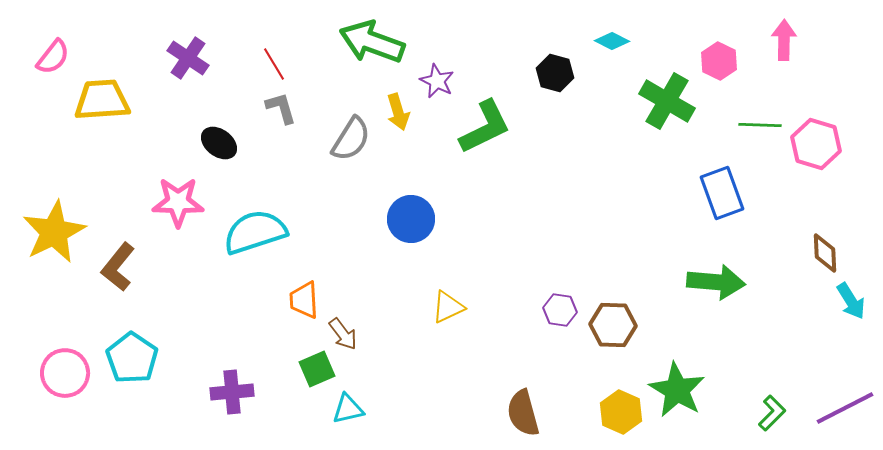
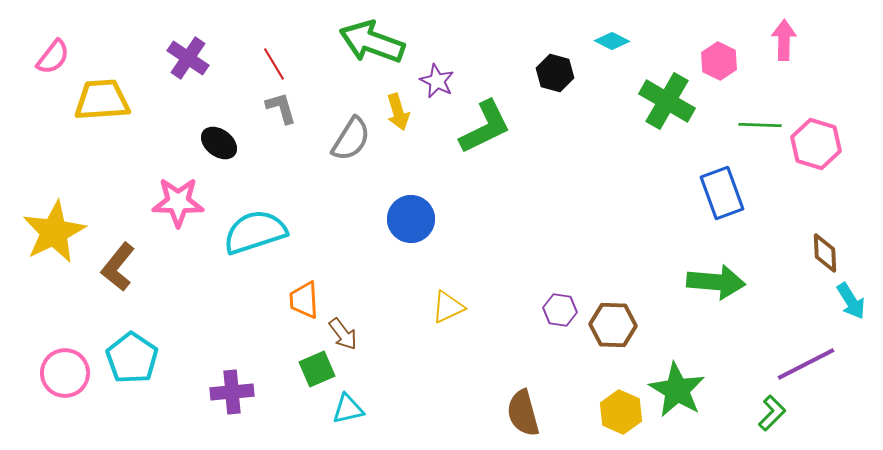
purple line at (845, 408): moved 39 px left, 44 px up
